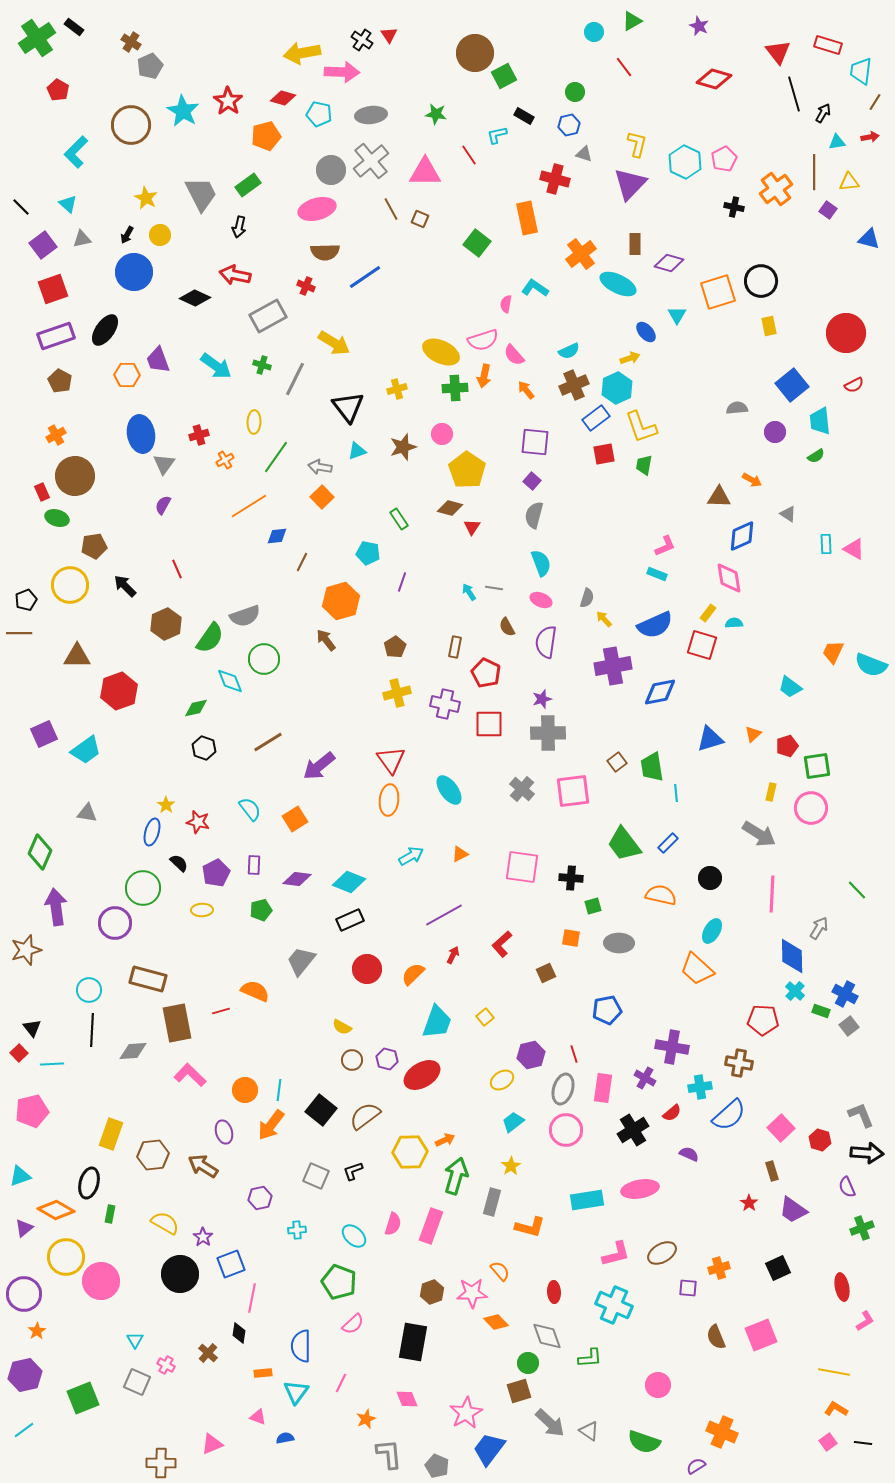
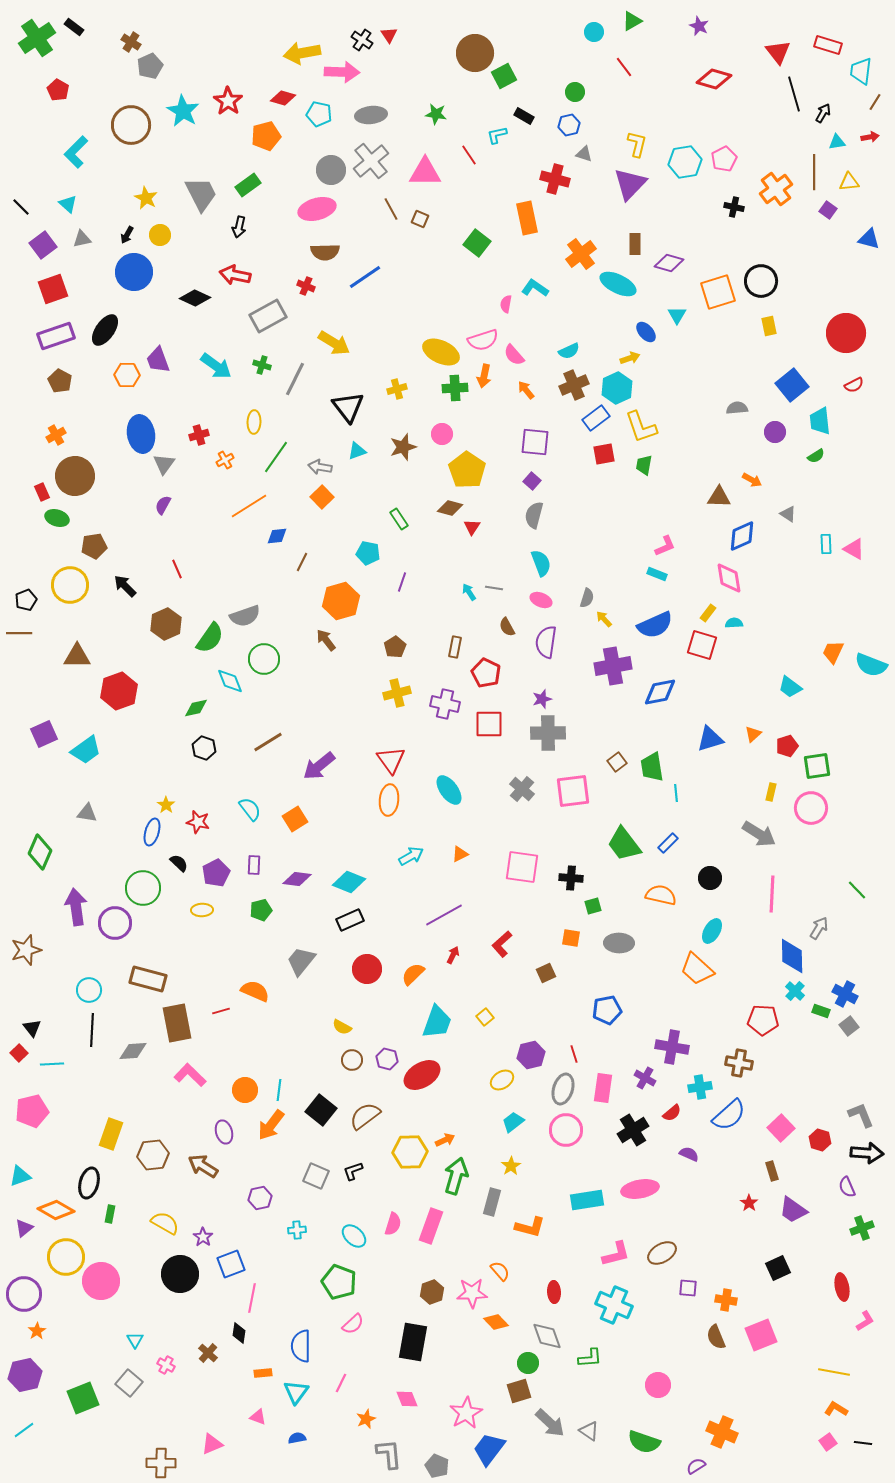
cyan hexagon at (685, 162): rotated 24 degrees clockwise
purple arrow at (56, 907): moved 20 px right
orange cross at (719, 1268): moved 7 px right, 32 px down; rotated 25 degrees clockwise
gray square at (137, 1382): moved 8 px left, 1 px down; rotated 16 degrees clockwise
blue semicircle at (285, 1438): moved 12 px right
